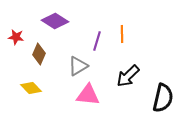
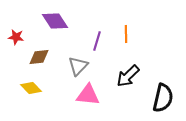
purple diamond: rotated 24 degrees clockwise
orange line: moved 4 px right
brown diamond: moved 3 px down; rotated 60 degrees clockwise
gray triangle: rotated 15 degrees counterclockwise
